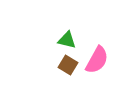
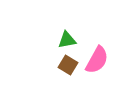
green triangle: rotated 24 degrees counterclockwise
